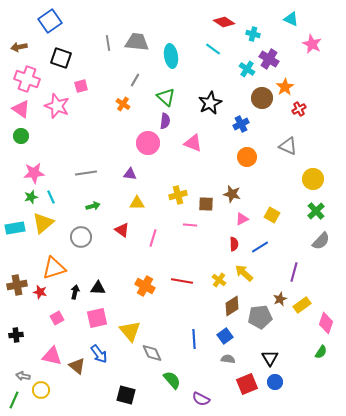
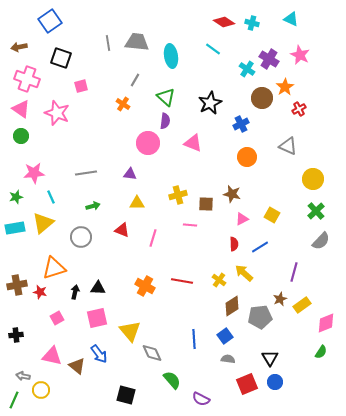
cyan cross at (253, 34): moved 1 px left, 11 px up
pink star at (312, 44): moved 12 px left, 11 px down
pink star at (57, 106): moved 7 px down
green star at (31, 197): moved 15 px left
red triangle at (122, 230): rotated 14 degrees counterclockwise
pink diamond at (326, 323): rotated 50 degrees clockwise
